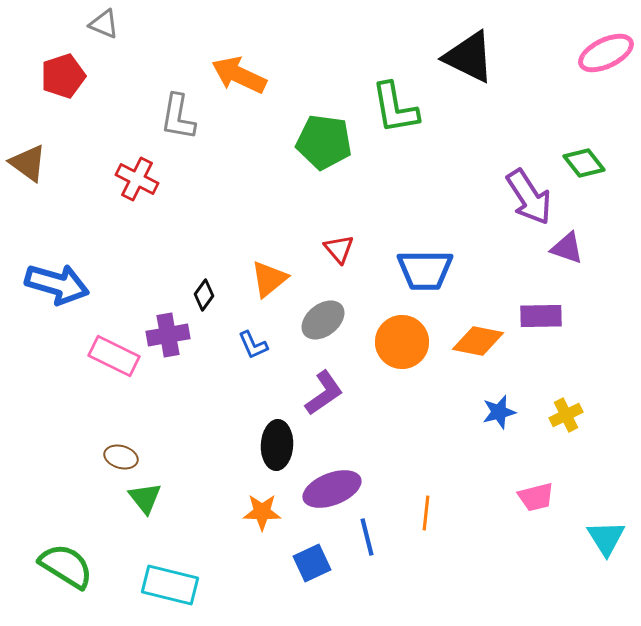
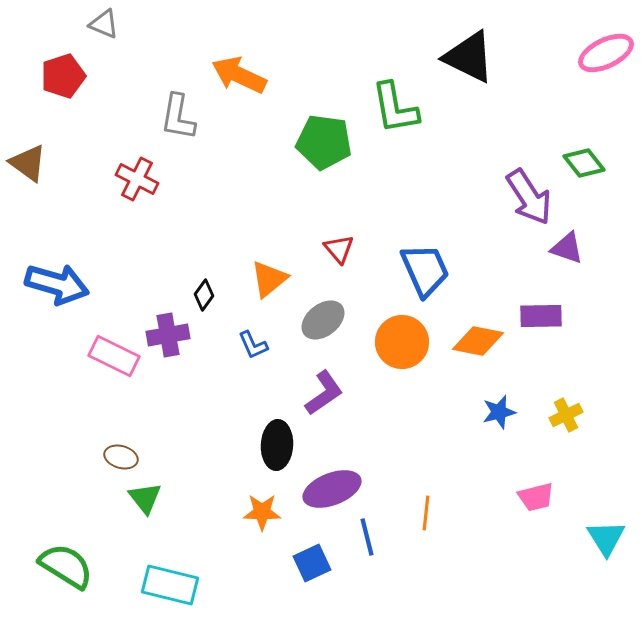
blue trapezoid: rotated 114 degrees counterclockwise
